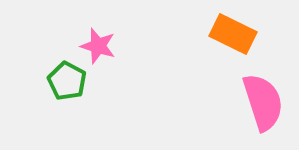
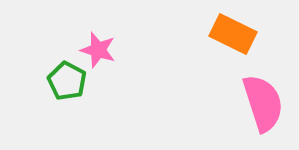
pink star: moved 4 px down
pink semicircle: moved 1 px down
